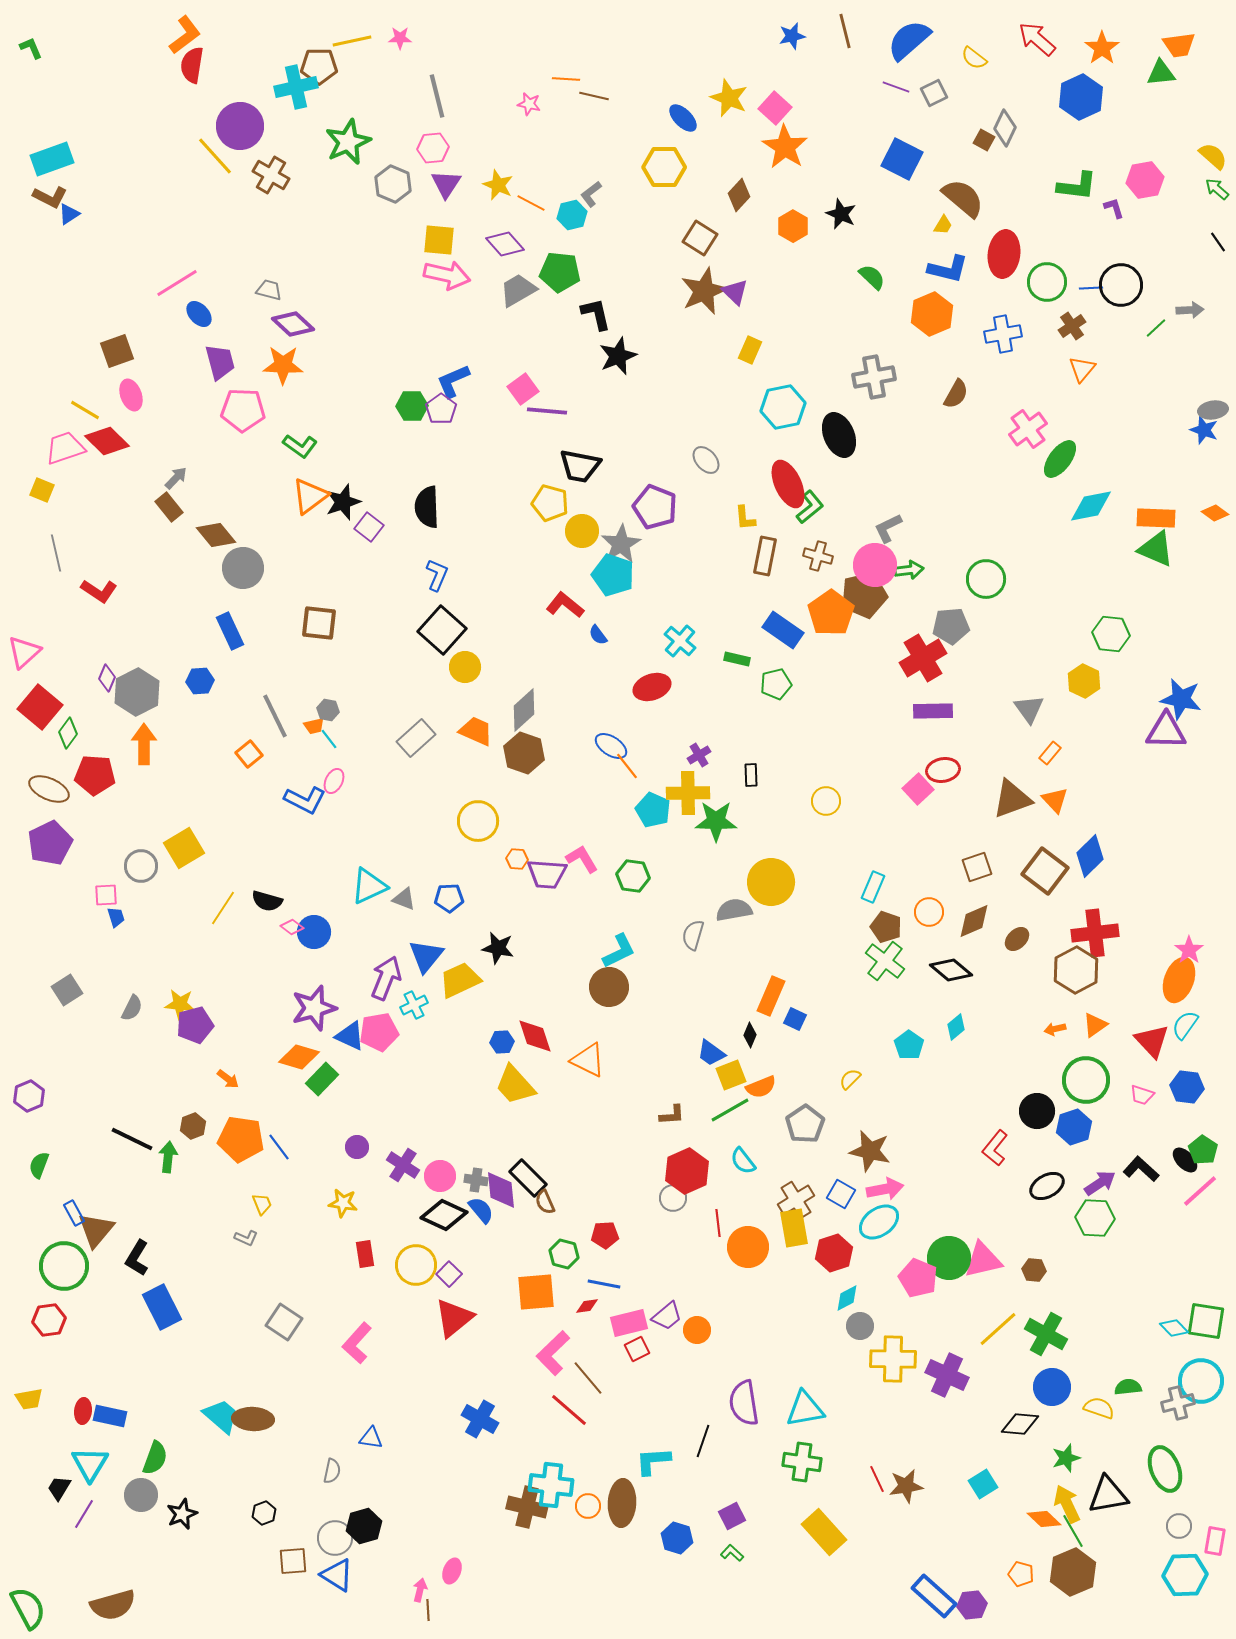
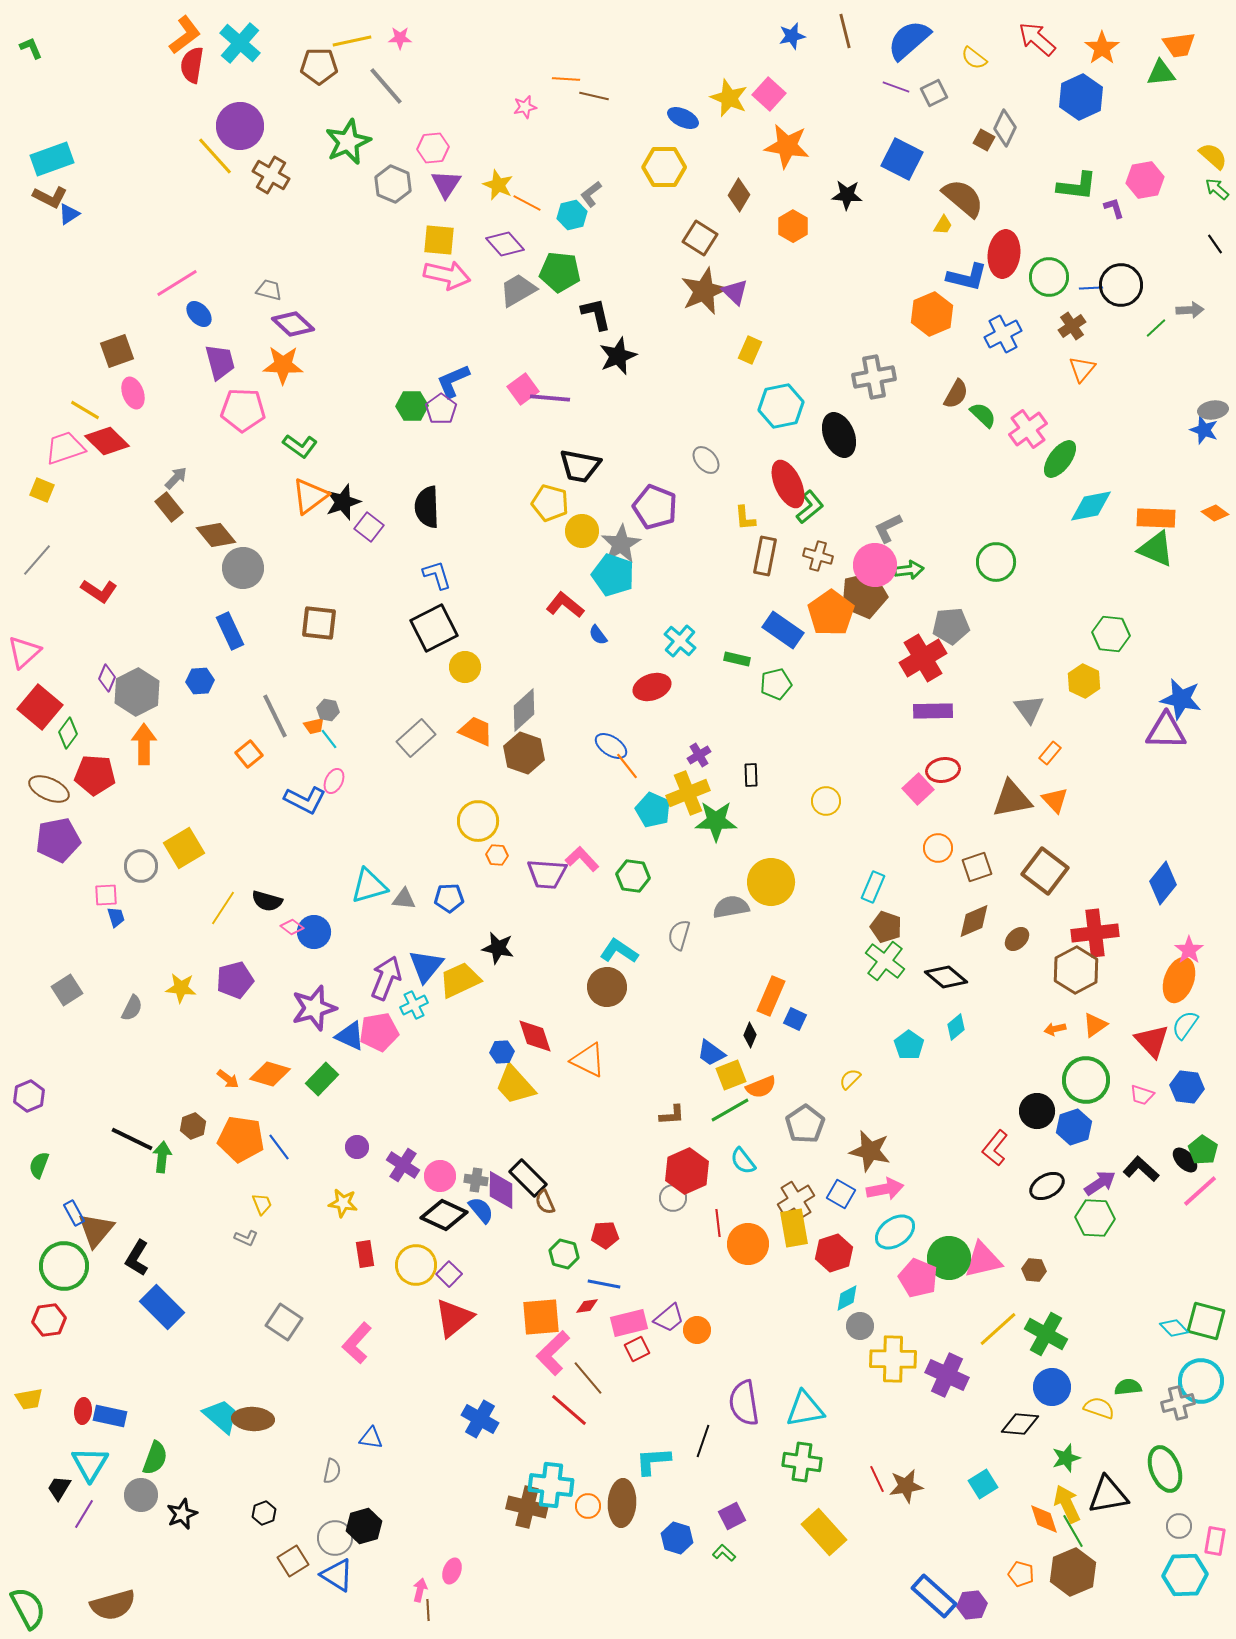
cyan cross at (296, 87): moved 56 px left, 44 px up; rotated 36 degrees counterclockwise
gray line at (437, 96): moved 51 px left, 10 px up; rotated 27 degrees counterclockwise
pink star at (529, 104): moved 4 px left, 3 px down; rotated 25 degrees counterclockwise
pink square at (775, 108): moved 6 px left, 14 px up
blue ellipse at (683, 118): rotated 20 degrees counterclockwise
orange star at (785, 147): moved 2 px right, 1 px up; rotated 24 degrees counterclockwise
brown diamond at (739, 195): rotated 12 degrees counterclockwise
orange line at (531, 203): moved 4 px left
black star at (841, 214): moved 6 px right, 19 px up; rotated 20 degrees counterclockwise
black line at (1218, 242): moved 3 px left, 2 px down
blue L-shape at (948, 269): moved 19 px right, 8 px down
green semicircle at (872, 277): moved 111 px right, 138 px down
green circle at (1047, 282): moved 2 px right, 5 px up
blue cross at (1003, 334): rotated 18 degrees counterclockwise
pink ellipse at (131, 395): moved 2 px right, 2 px up
cyan hexagon at (783, 407): moved 2 px left, 1 px up
purple line at (547, 411): moved 3 px right, 13 px up
gray line at (56, 553): moved 19 px left, 7 px down; rotated 54 degrees clockwise
blue L-shape at (437, 575): rotated 40 degrees counterclockwise
green circle at (986, 579): moved 10 px right, 17 px up
black square at (442, 630): moved 8 px left, 2 px up; rotated 21 degrees clockwise
yellow cross at (688, 793): rotated 21 degrees counterclockwise
brown triangle at (1012, 799): rotated 9 degrees clockwise
purple pentagon at (50, 843): moved 8 px right, 3 px up; rotated 15 degrees clockwise
blue diamond at (1090, 856): moved 73 px right, 27 px down; rotated 6 degrees counterclockwise
orange hexagon at (517, 859): moved 20 px left, 4 px up
pink L-shape at (582, 859): rotated 12 degrees counterclockwise
cyan triangle at (369, 886): rotated 9 degrees clockwise
gray triangle at (404, 899): rotated 15 degrees counterclockwise
gray semicircle at (734, 910): moved 3 px left, 3 px up
orange circle at (929, 912): moved 9 px right, 64 px up
gray semicircle at (693, 935): moved 14 px left
cyan L-shape at (619, 951): rotated 120 degrees counterclockwise
blue triangle at (426, 956): moved 10 px down
black diamond at (951, 970): moved 5 px left, 7 px down
brown circle at (609, 987): moved 2 px left
yellow star at (180, 1004): moved 1 px right, 16 px up
purple pentagon at (195, 1025): moved 40 px right, 45 px up
blue hexagon at (502, 1042): moved 10 px down
orange diamond at (299, 1057): moved 29 px left, 17 px down
green arrow at (168, 1157): moved 6 px left
purple diamond at (501, 1190): rotated 6 degrees clockwise
cyan ellipse at (879, 1222): moved 16 px right, 10 px down
orange circle at (748, 1247): moved 3 px up
orange square at (536, 1292): moved 5 px right, 25 px down
blue rectangle at (162, 1307): rotated 18 degrees counterclockwise
purple trapezoid at (667, 1316): moved 2 px right, 2 px down
green square at (1206, 1321): rotated 6 degrees clockwise
orange diamond at (1044, 1519): rotated 28 degrees clockwise
green L-shape at (732, 1553): moved 8 px left
brown square at (293, 1561): rotated 28 degrees counterclockwise
